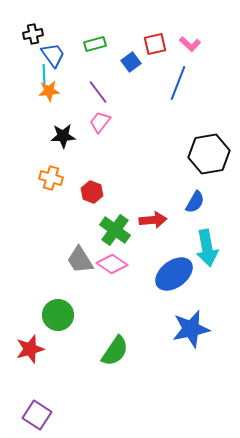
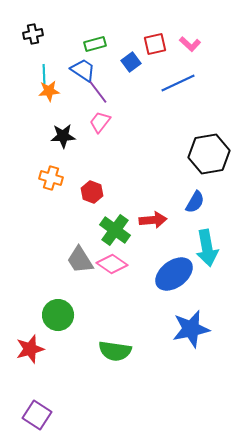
blue trapezoid: moved 30 px right, 15 px down; rotated 20 degrees counterclockwise
blue line: rotated 44 degrees clockwise
green semicircle: rotated 64 degrees clockwise
